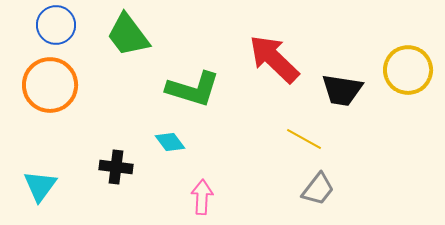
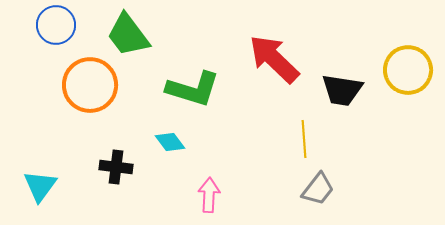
orange circle: moved 40 px right
yellow line: rotated 57 degrees clockwise
pink arrow: moved 7 px right, 2 px up
